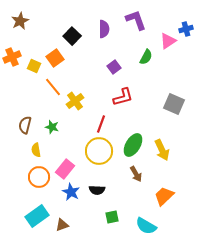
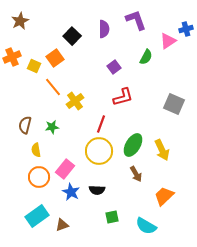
green star: rotated 24 degrees counterclockwise
